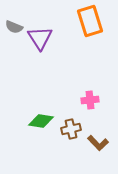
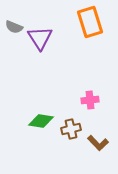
orange rectangle: moved 1 px down
